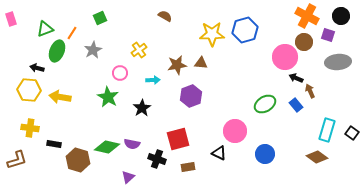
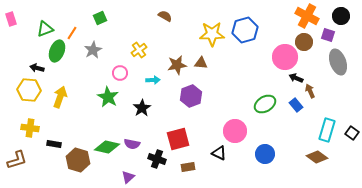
gray ellipse at (338, 62): rotated 75 degrees clockwise
yellow arrow at (60, 97): rotated 100 degrees clockwise
